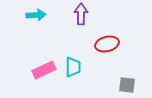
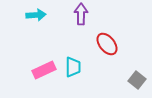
red ellipse: rotated 65 degrees clockwise
gray square: moved 10 px right, 5 px up; rotated 30 degrees clockwise
